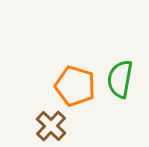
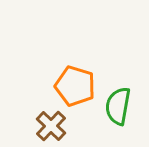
green semicircle: moved 2 px left, 27 px down
